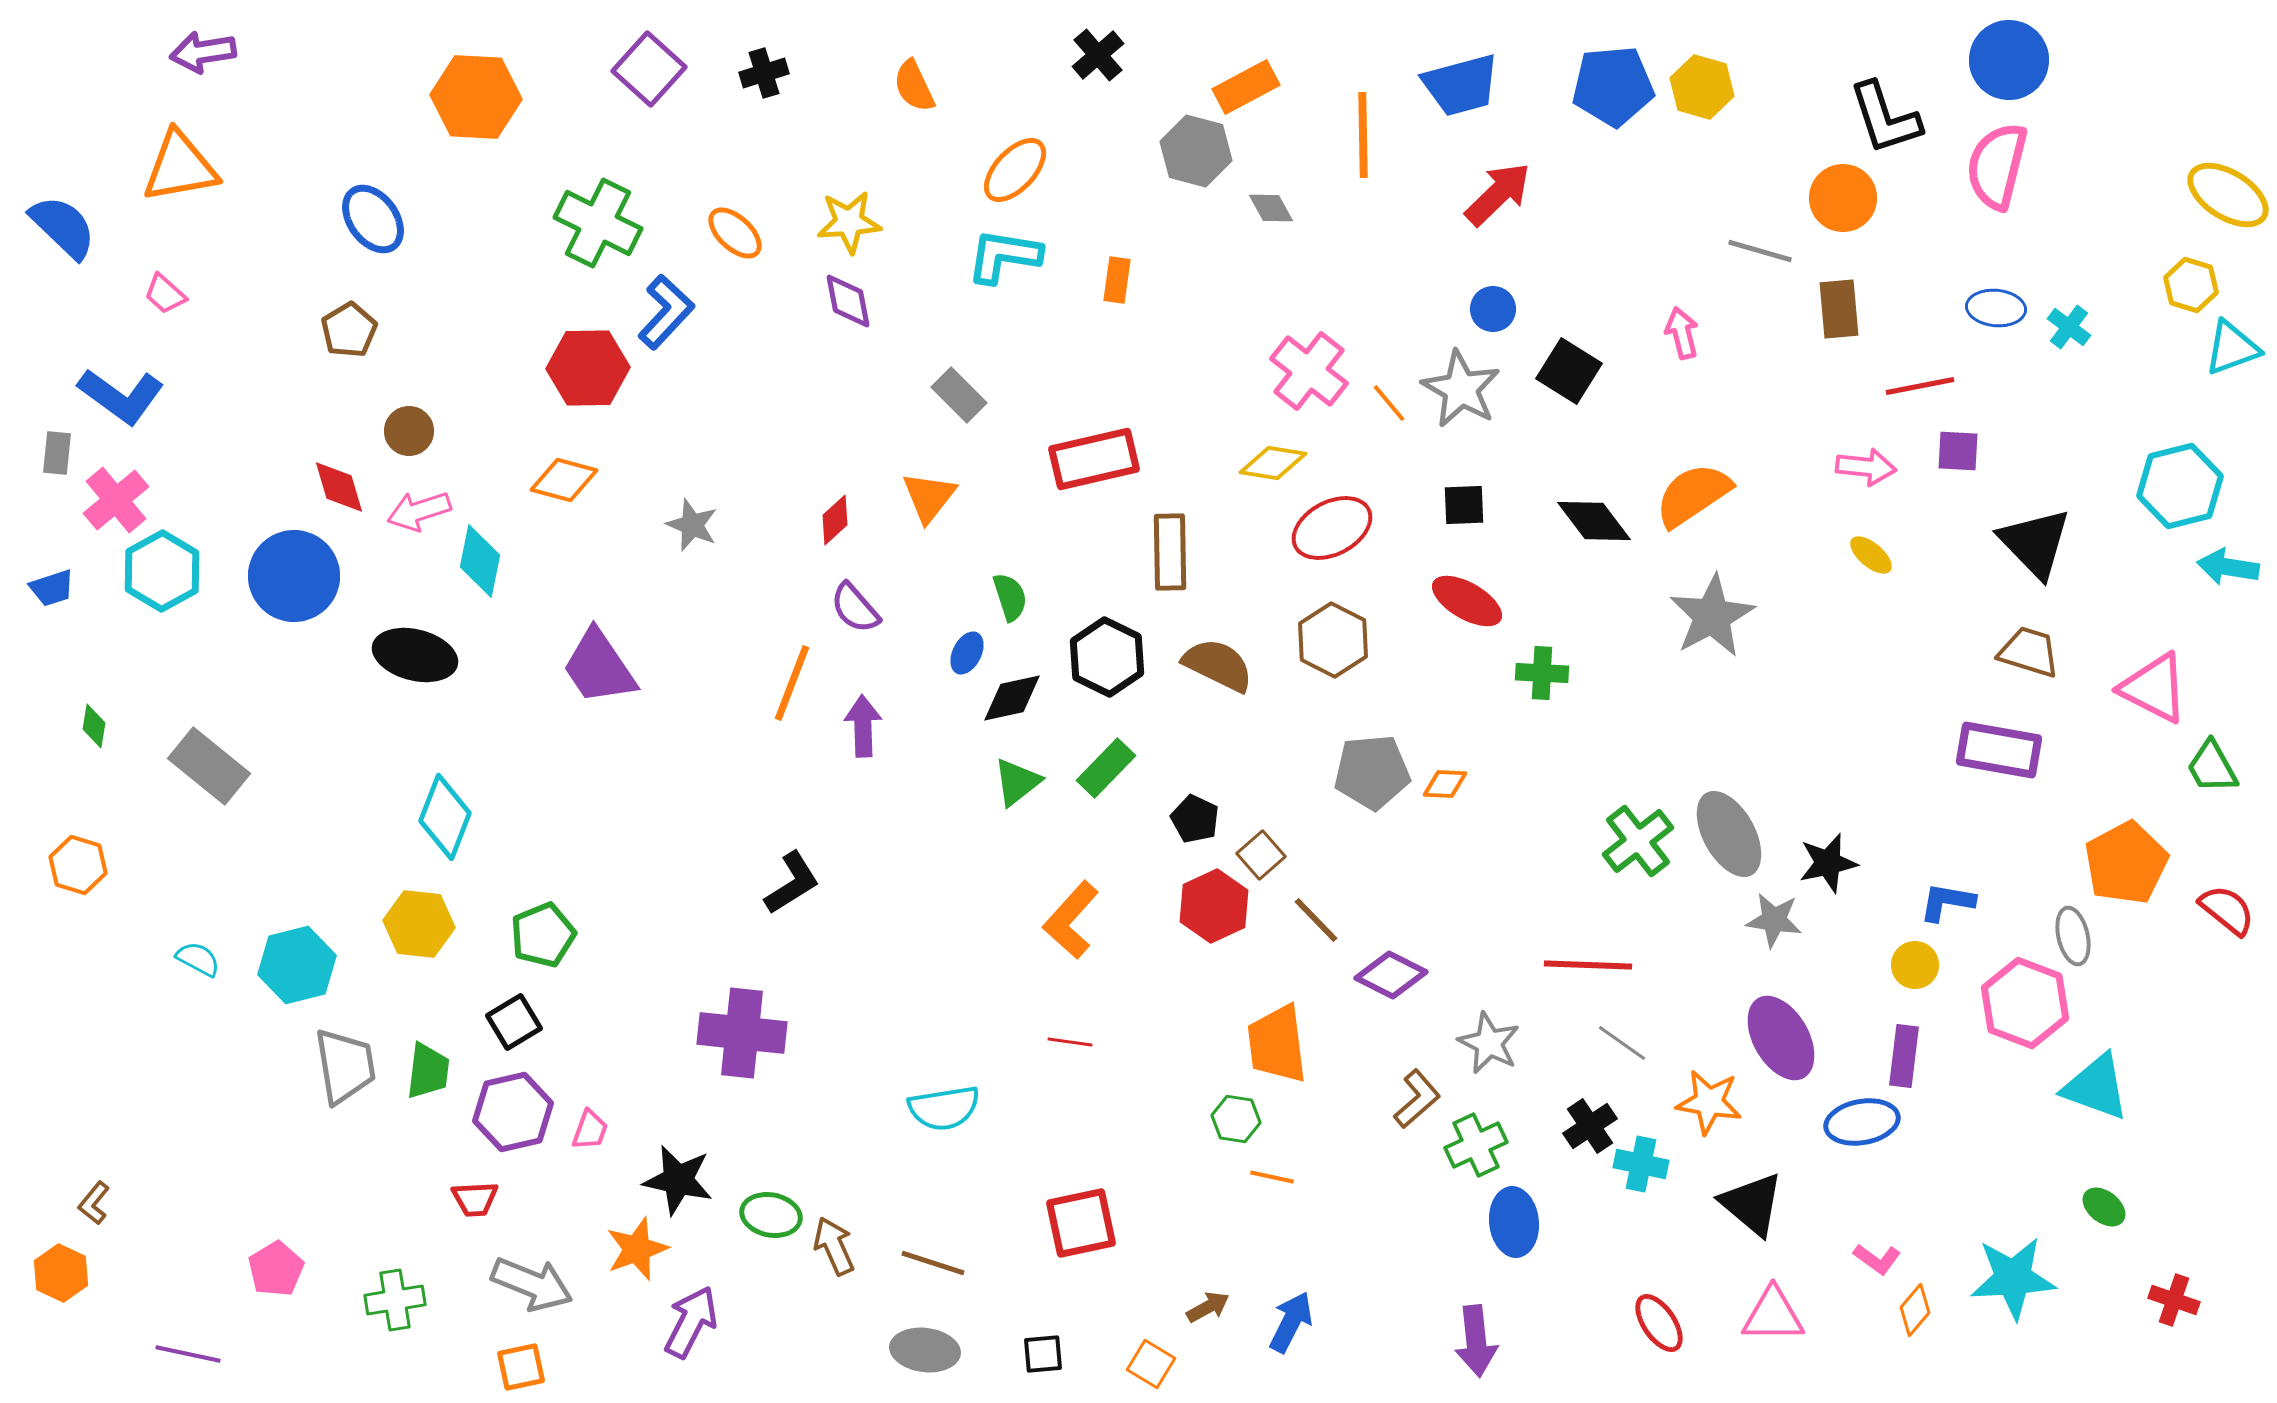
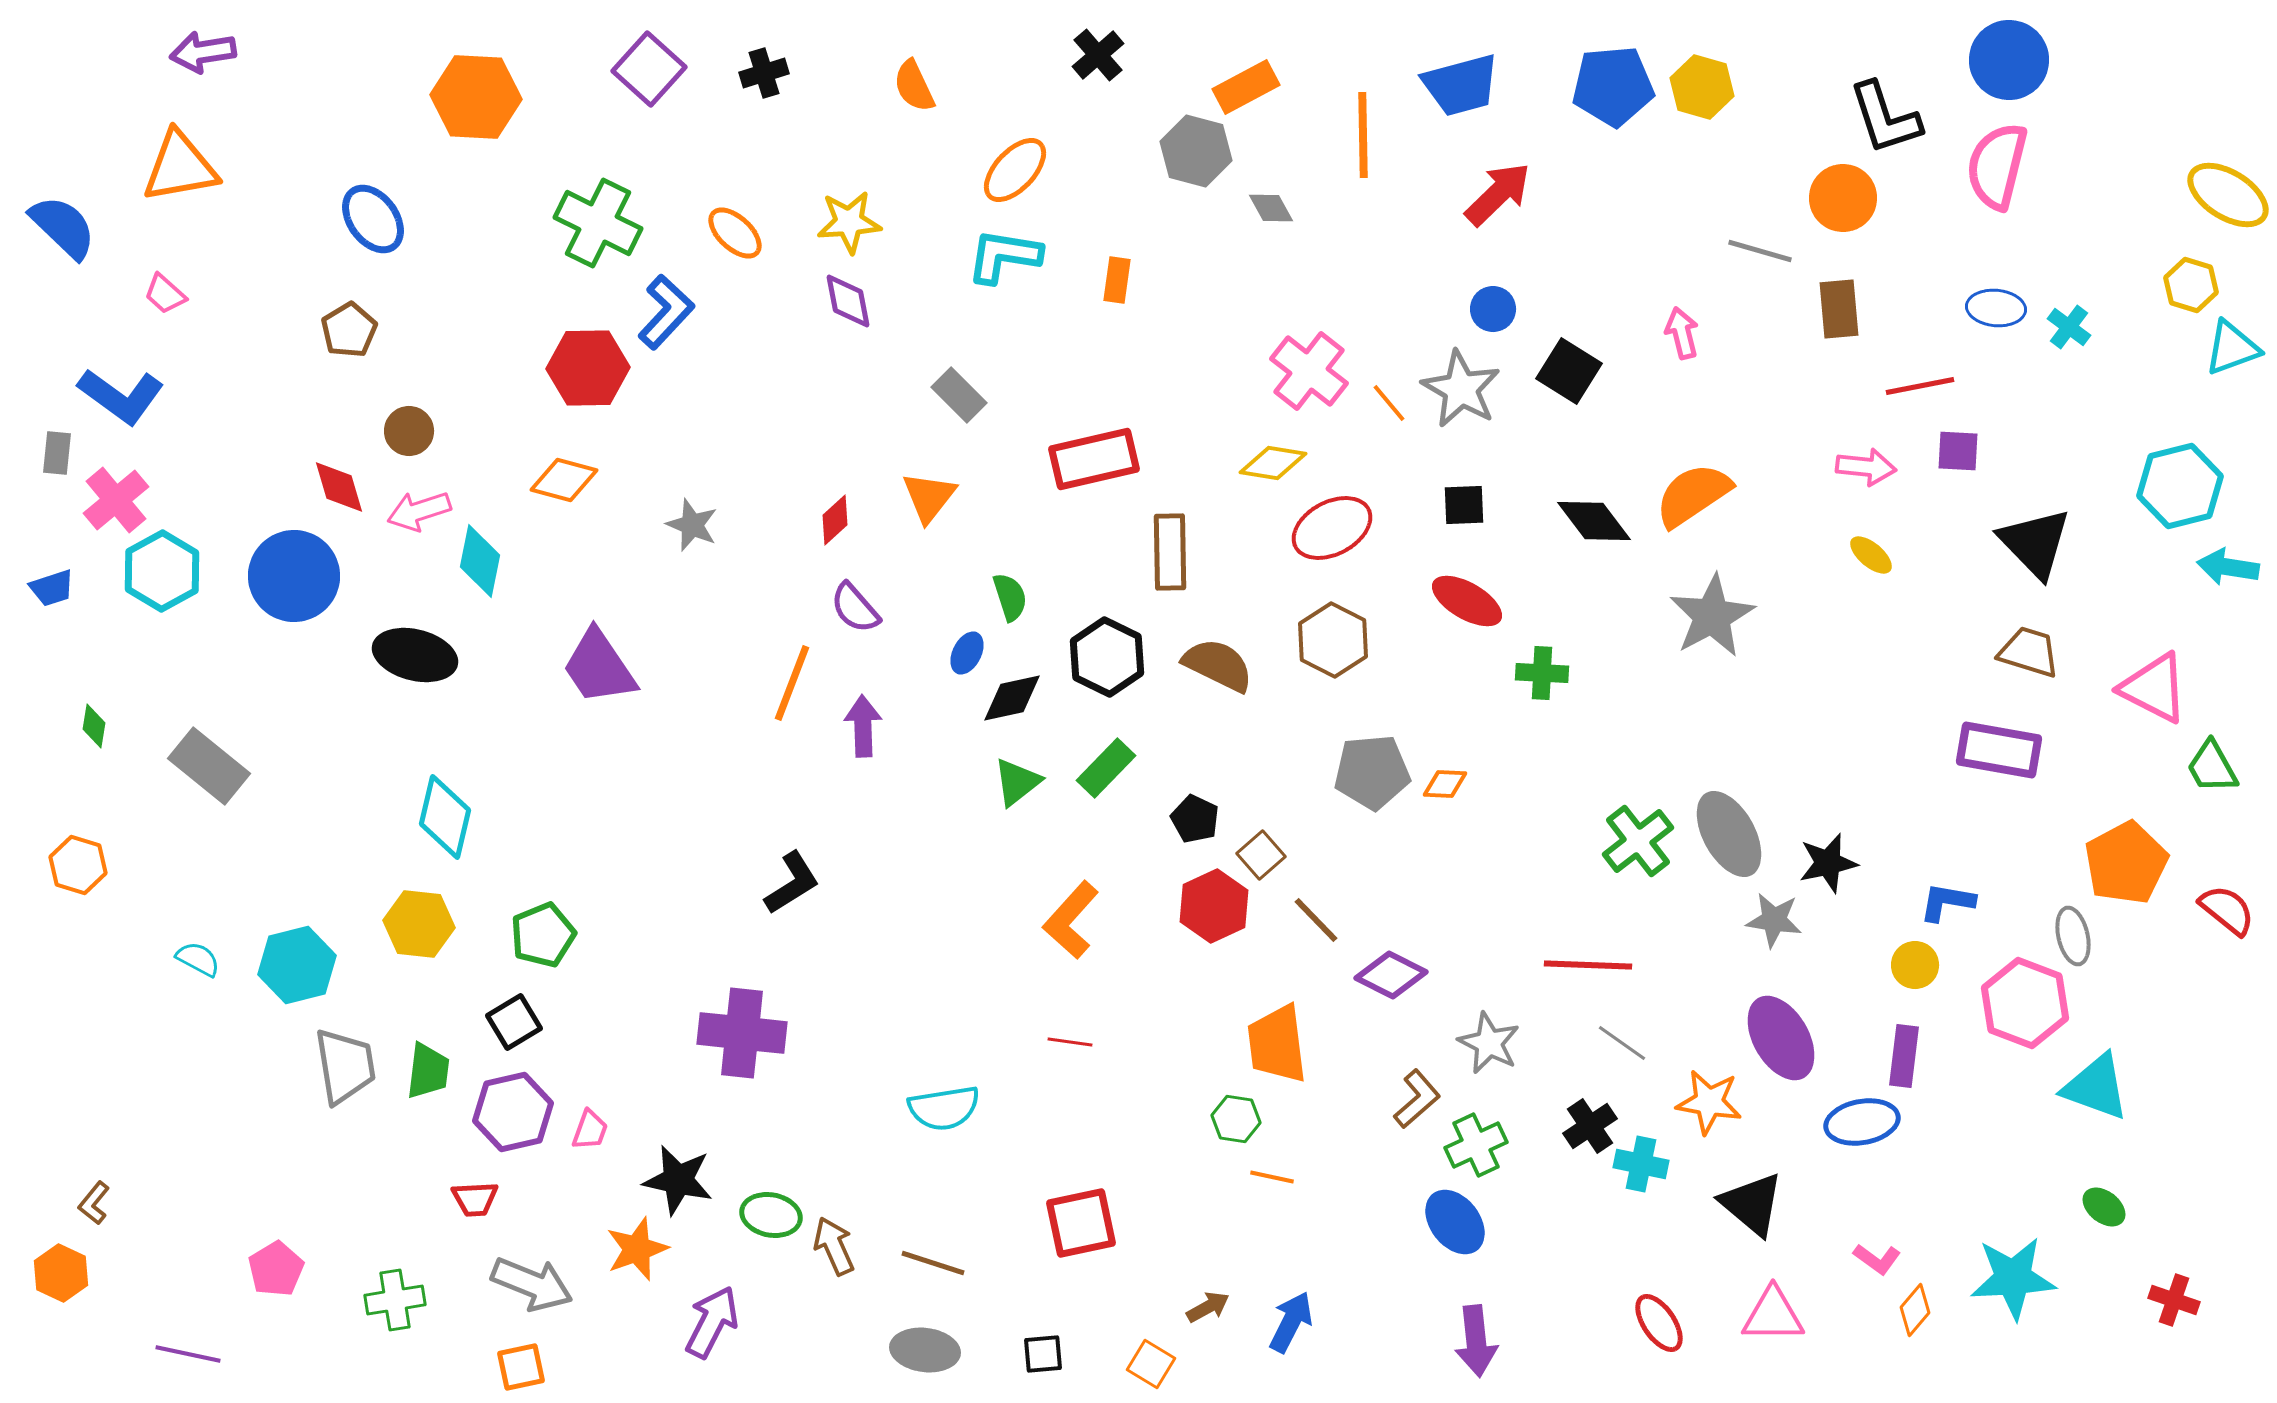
cyan diamond at (445, 817): rotated 8 degrees counterclockwise
blue ellipse at (1514, 1222): moved 59 px left; rotated 32 degrees counterclockwise
purple arrow at (691, 1322): moved 21 px right
